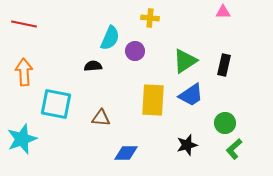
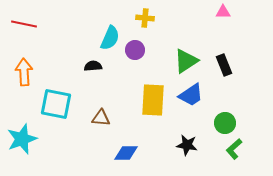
yellow cross: moved 5 px left
purple circle: moved 1 px up
green triangle: moved 1 px right
black rectangle: rotated 35 degrees counterclockwise
black star: rotated 25 degrees clockwise
